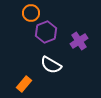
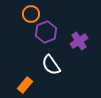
orange circle: moved 1 px down
white semicircle: rotated 25 degrees clockwise
orange rectangle: moved 1 px right, 1 px down
